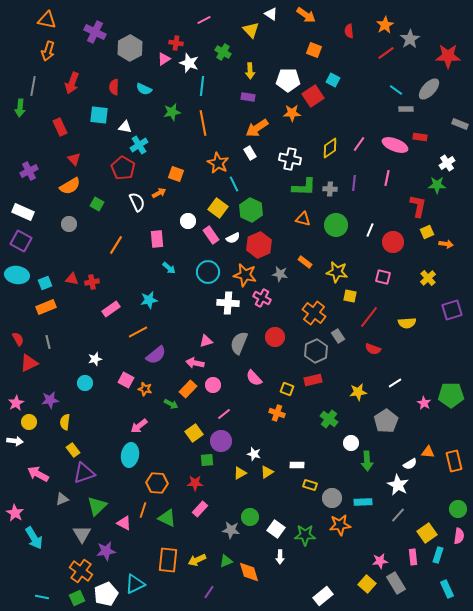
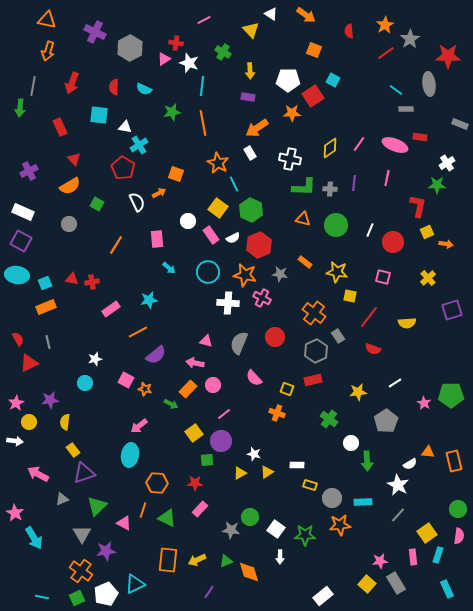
gray ellipse at (429, 89): moved 5 px up; rotated 50 degrees counterclockwise
pink triangle at (206, 341): rotated 32 degrees clockwise
